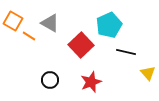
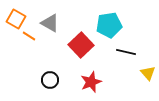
orange square: moved 3 px right, 2 px up
cyan pentagon: rotated 15 degrees clockwise
